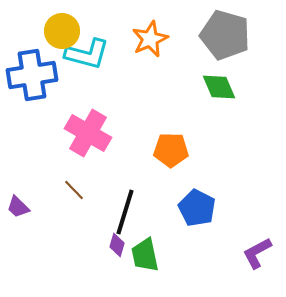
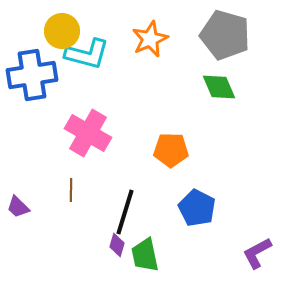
brown line: moved 3 px left; rotated 45 degrees clockwise
